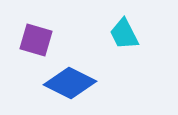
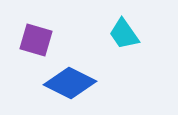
cyan trapezoid: rotated 8 degrees counterclockwise
